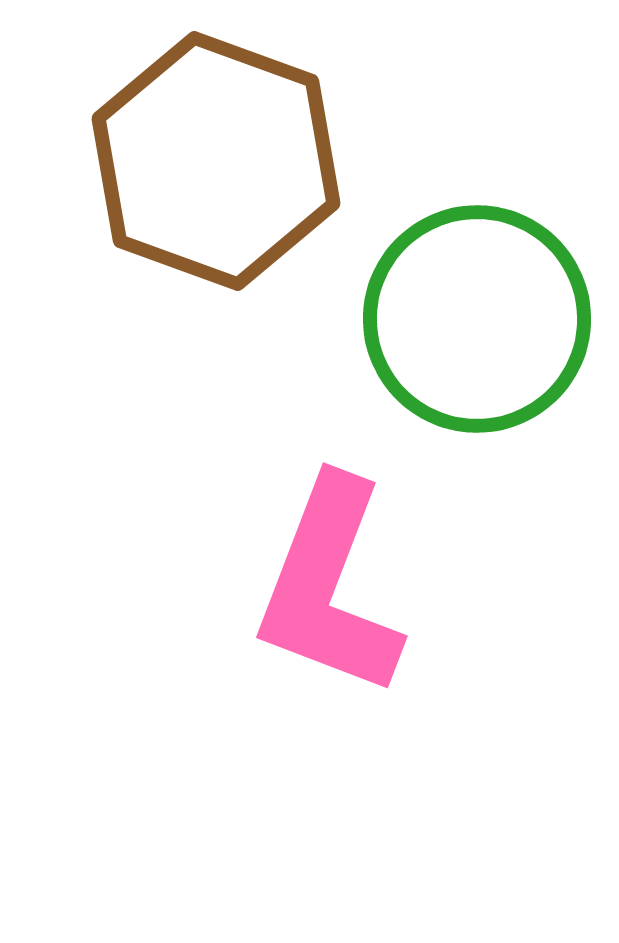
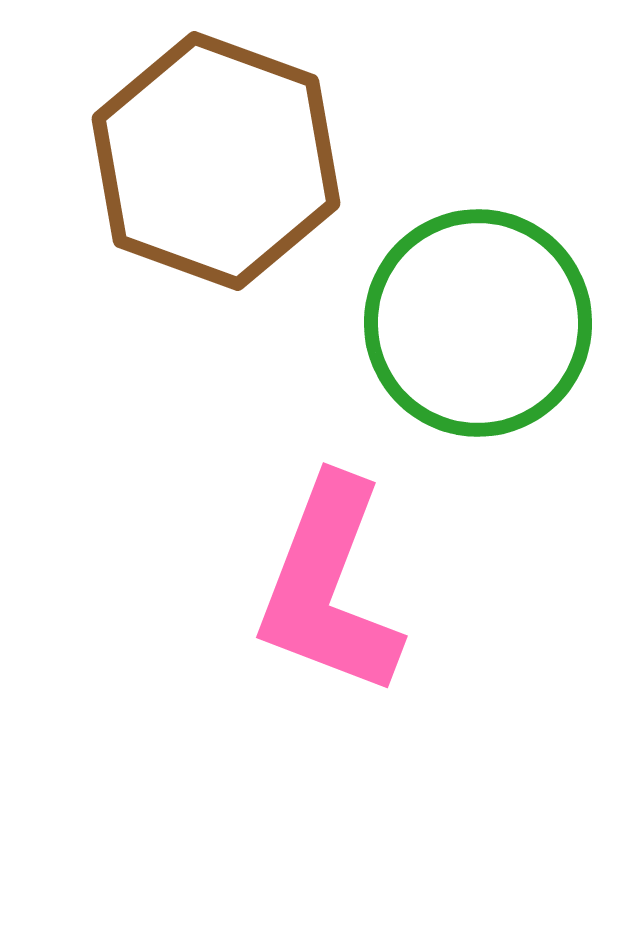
green circle: moved 1 px right, 4 px down
